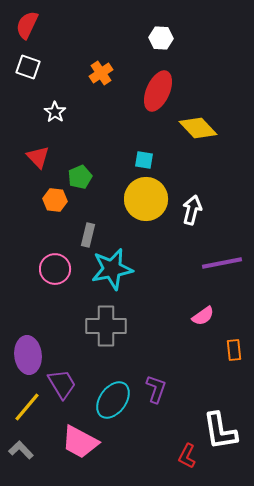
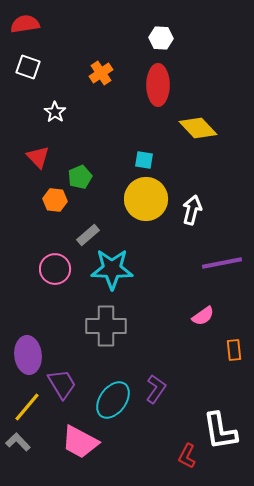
red semicircle: moved 2 px left, 1 px up; rotated 56 degrees clockwise
red ellipse: moved 6 px up; rotated 24 degrees counterclockwise
gray rectangle: rotated 35 degrees clockwise
cyan star: rotated 12 degrees clockwise
purple L-shape: rotated 16 degrees clockwise
gray L-shape: moved 3 px left, 8 px up
